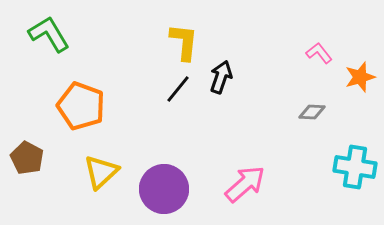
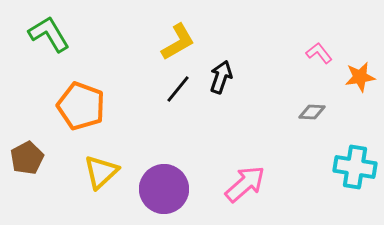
yellow L-shape: moved 6 px left; rotated 54 degrees clockwise
orange star: rotated 8 degrees clockwise
brown pentagon: rotated 16 degrees clockwise
